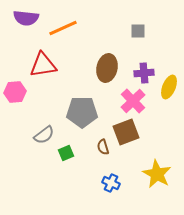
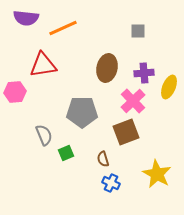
gray semicircle: rotated 75 degrees counterclockwise
brown semicircle: moved 12 px down
